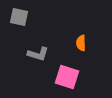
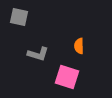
orange semicircle: moved 2 px left, 3 px down
